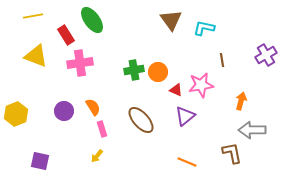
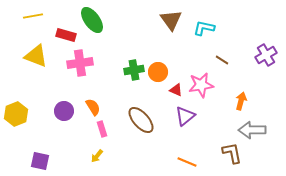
red rectangle: rotated 42 degrees counterclockwise
brown line: rotated 48 degrees counterclockwise
